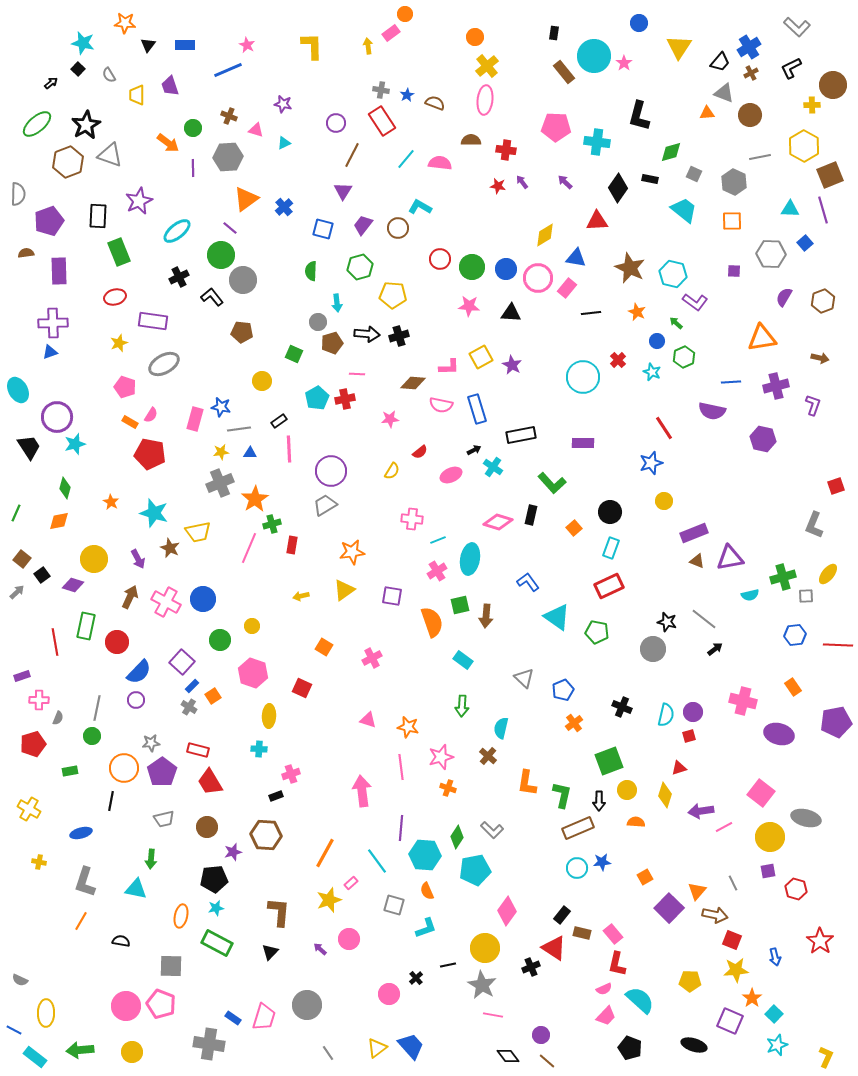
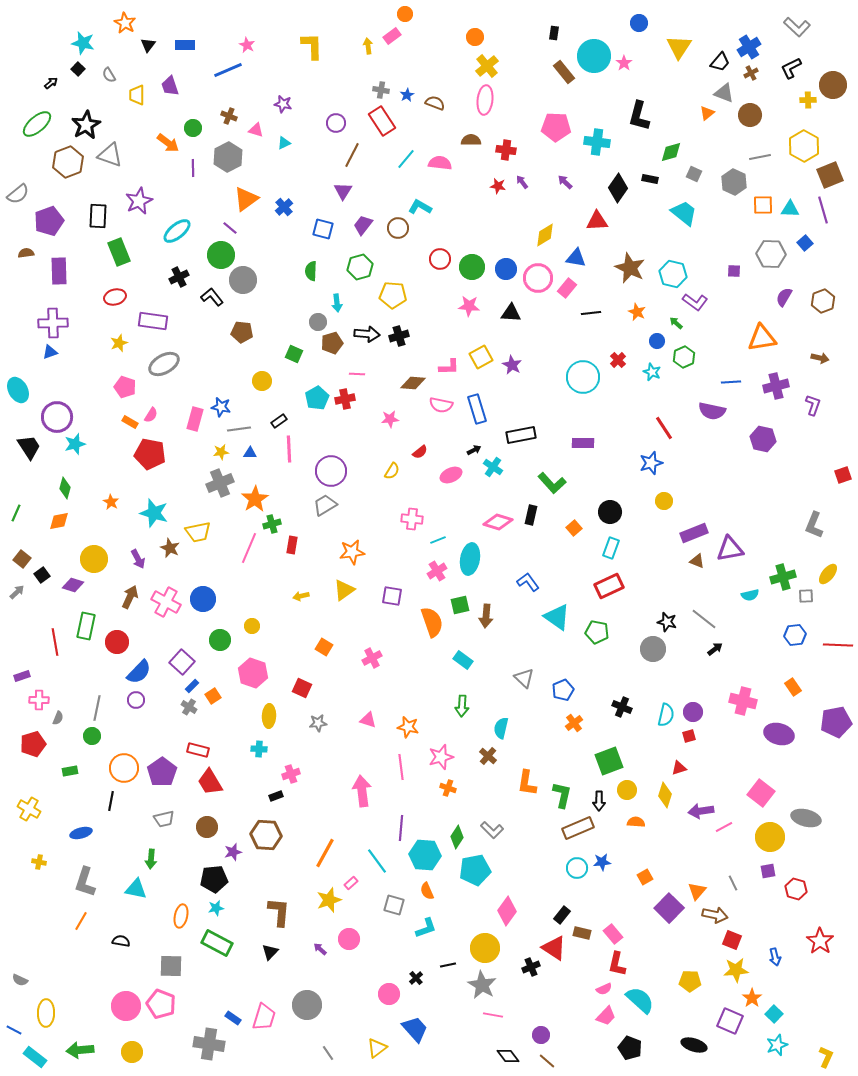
orange star at (125, 23): rotated 25 degrees clockwise
pink rectangle at (391, 33): moved 1 px right, 3 px down
yellow cross at (812, 105): moved 4 px left, 5 px up
orange triangle at (707, 113): rotated 35 degrees counterclockwise
gray hexagon at (228, 157): rotated 24 degrees counterclockwise
gray semicircle at (18, 194): rotated 50 degrees clockwise
cyan trapezoid at (684, 210): moved 3 px down
orange square at (732, 221): moved 31 px right, 16 px up
red square at (836, 486): moved 7 px right, 11 px up
purple triangle at (730, 558): moved 9 px up
gray star at (151, 743): moved 167 px right, 20 px up
blue trapezoid at (411, 1046): moved 4 px right, 17 px up
